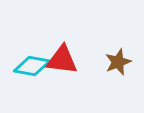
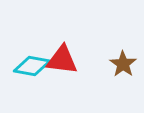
brown star: moved 5 px right, 2 px down; rotated 16 degrees counterclockwise
